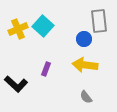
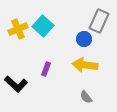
gray rectangle: rotated 30 degrees clockwise
